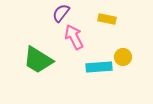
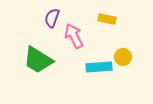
purple semicircle: moved 9 px left, 5 px down; rotated 18 degrees counterclockwise
pink arrow: moved 1 px up
